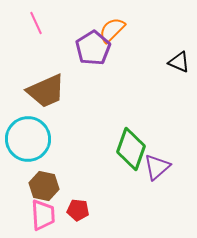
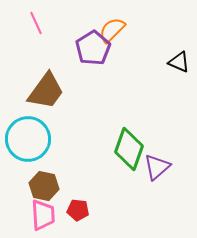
brown trapezoid: rotated 30 degrees counterclockwise
green diamond: moved 2 px left
